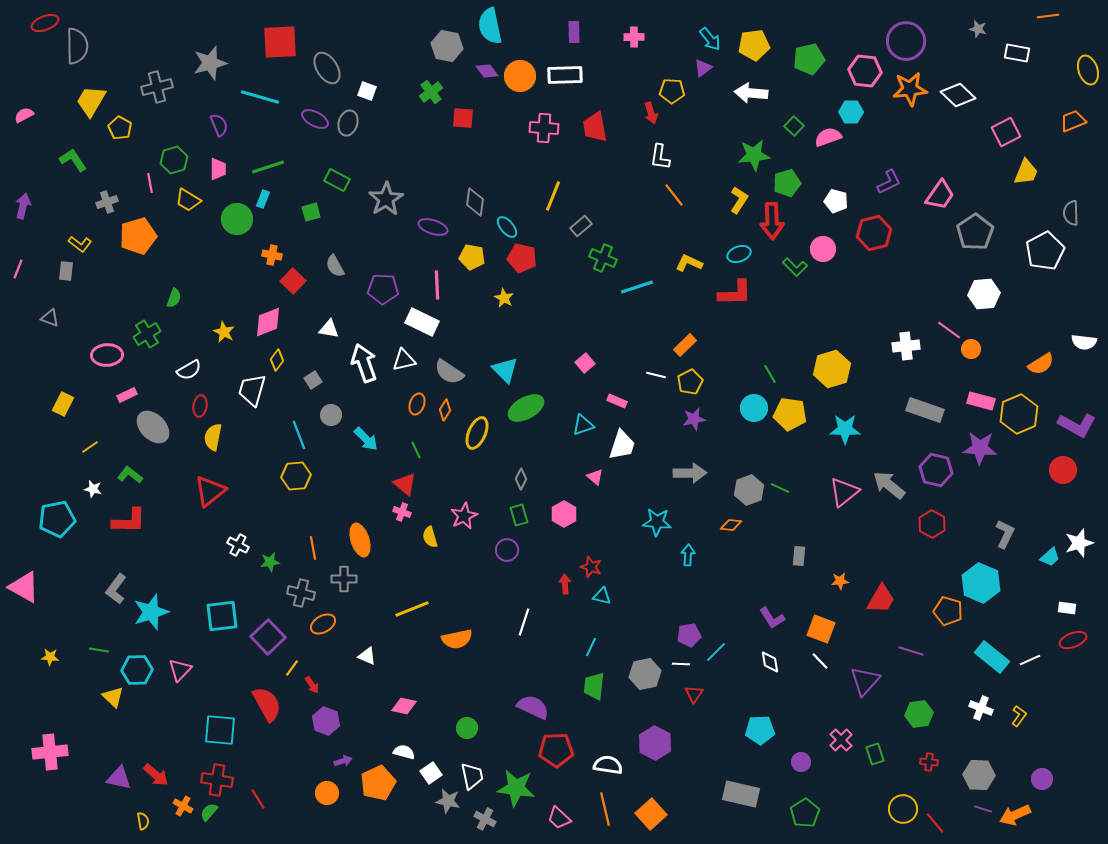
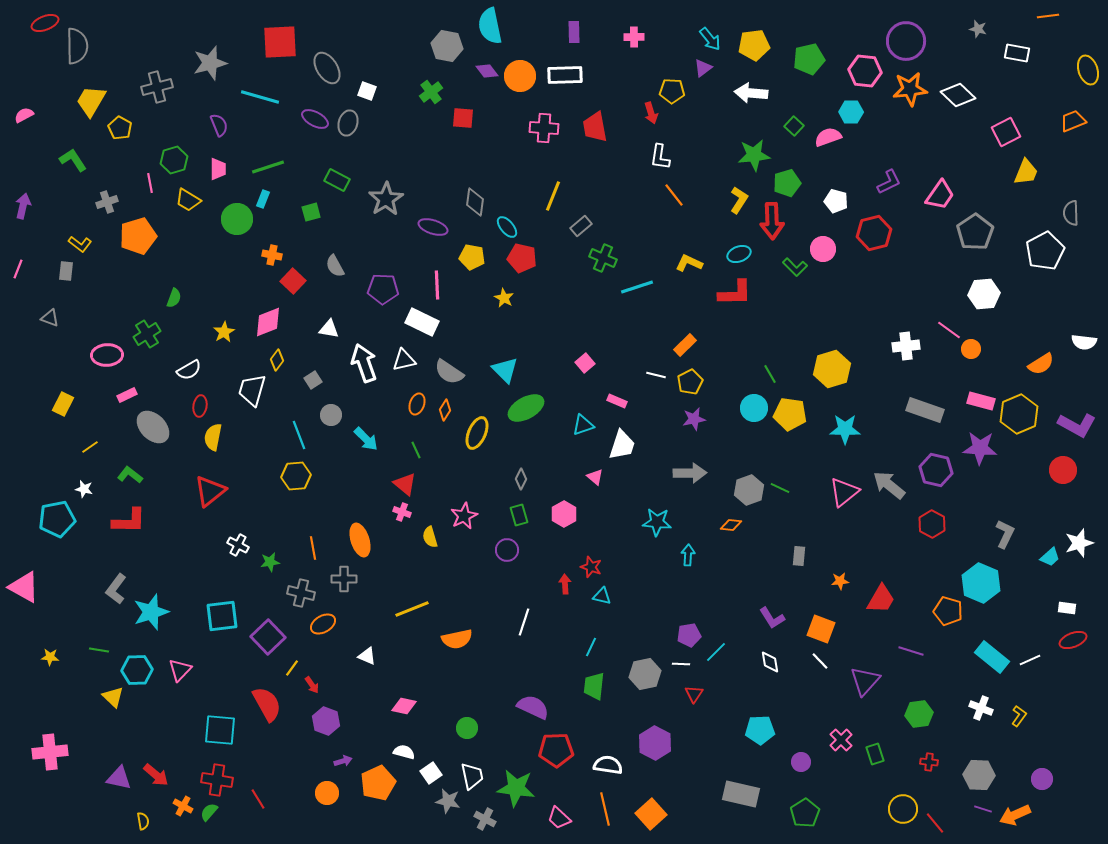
yellow star at (224, 332): rotated 15 degrees clockwise
white star at (93, 489): moved 9 px left
